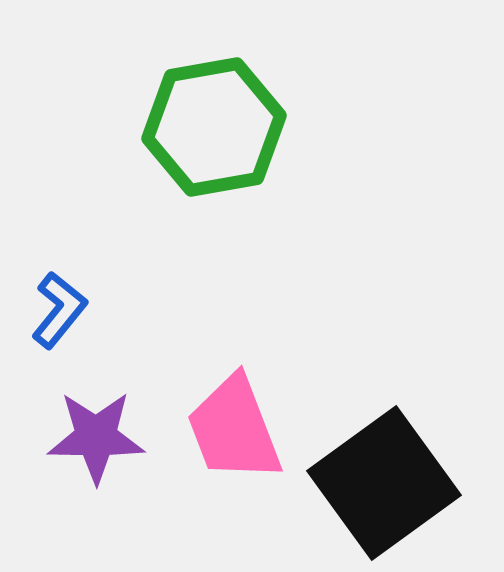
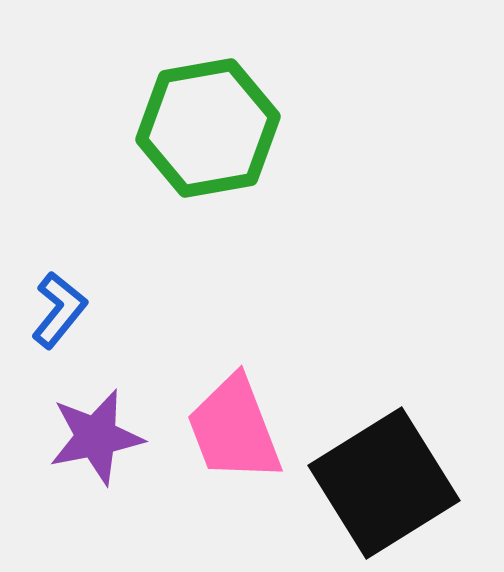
green hexagon: moved 6 px left, 1 px down
purple star: rotated 12 degrees counterclockwise
black square: rotated 4 degrees clockwise
